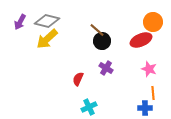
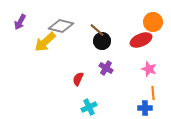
gray diamond: moved 14 px right, 5 px down
yellow arrow: moved 2 px left, 3 px down
